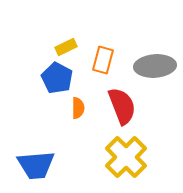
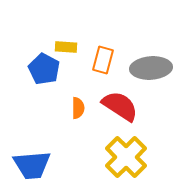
yellow rectangle: rotated 30 degrees clockwise
gray ellipse: moved 4 px left, 2 px down
blue pentagon: moved 13 px left, 9 px up
red semicircle: moved 2 px left; rotated 36 degrees counterclockwise
blue trapezoid: moved 4 px left
